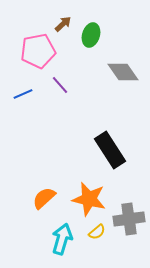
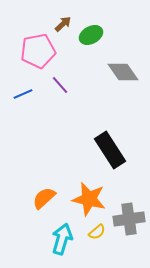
green ellipse: rotated 45 degrees clockwise
